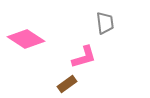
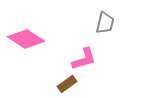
gray trapezoid: rotated 20 degrees clockwise
pink L-shape: moved 2 px down
